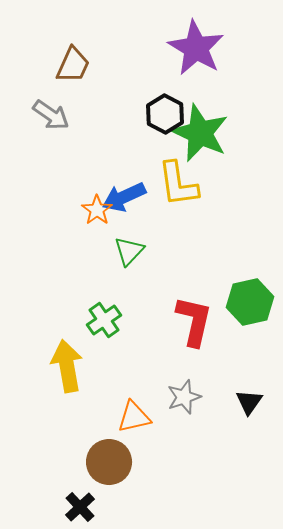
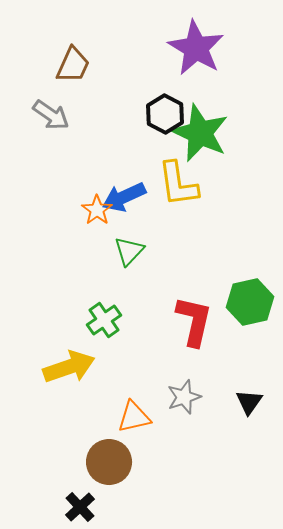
yellow arrow: moved 2 px right, 1 px down; rotated 81 degrees clockwise
